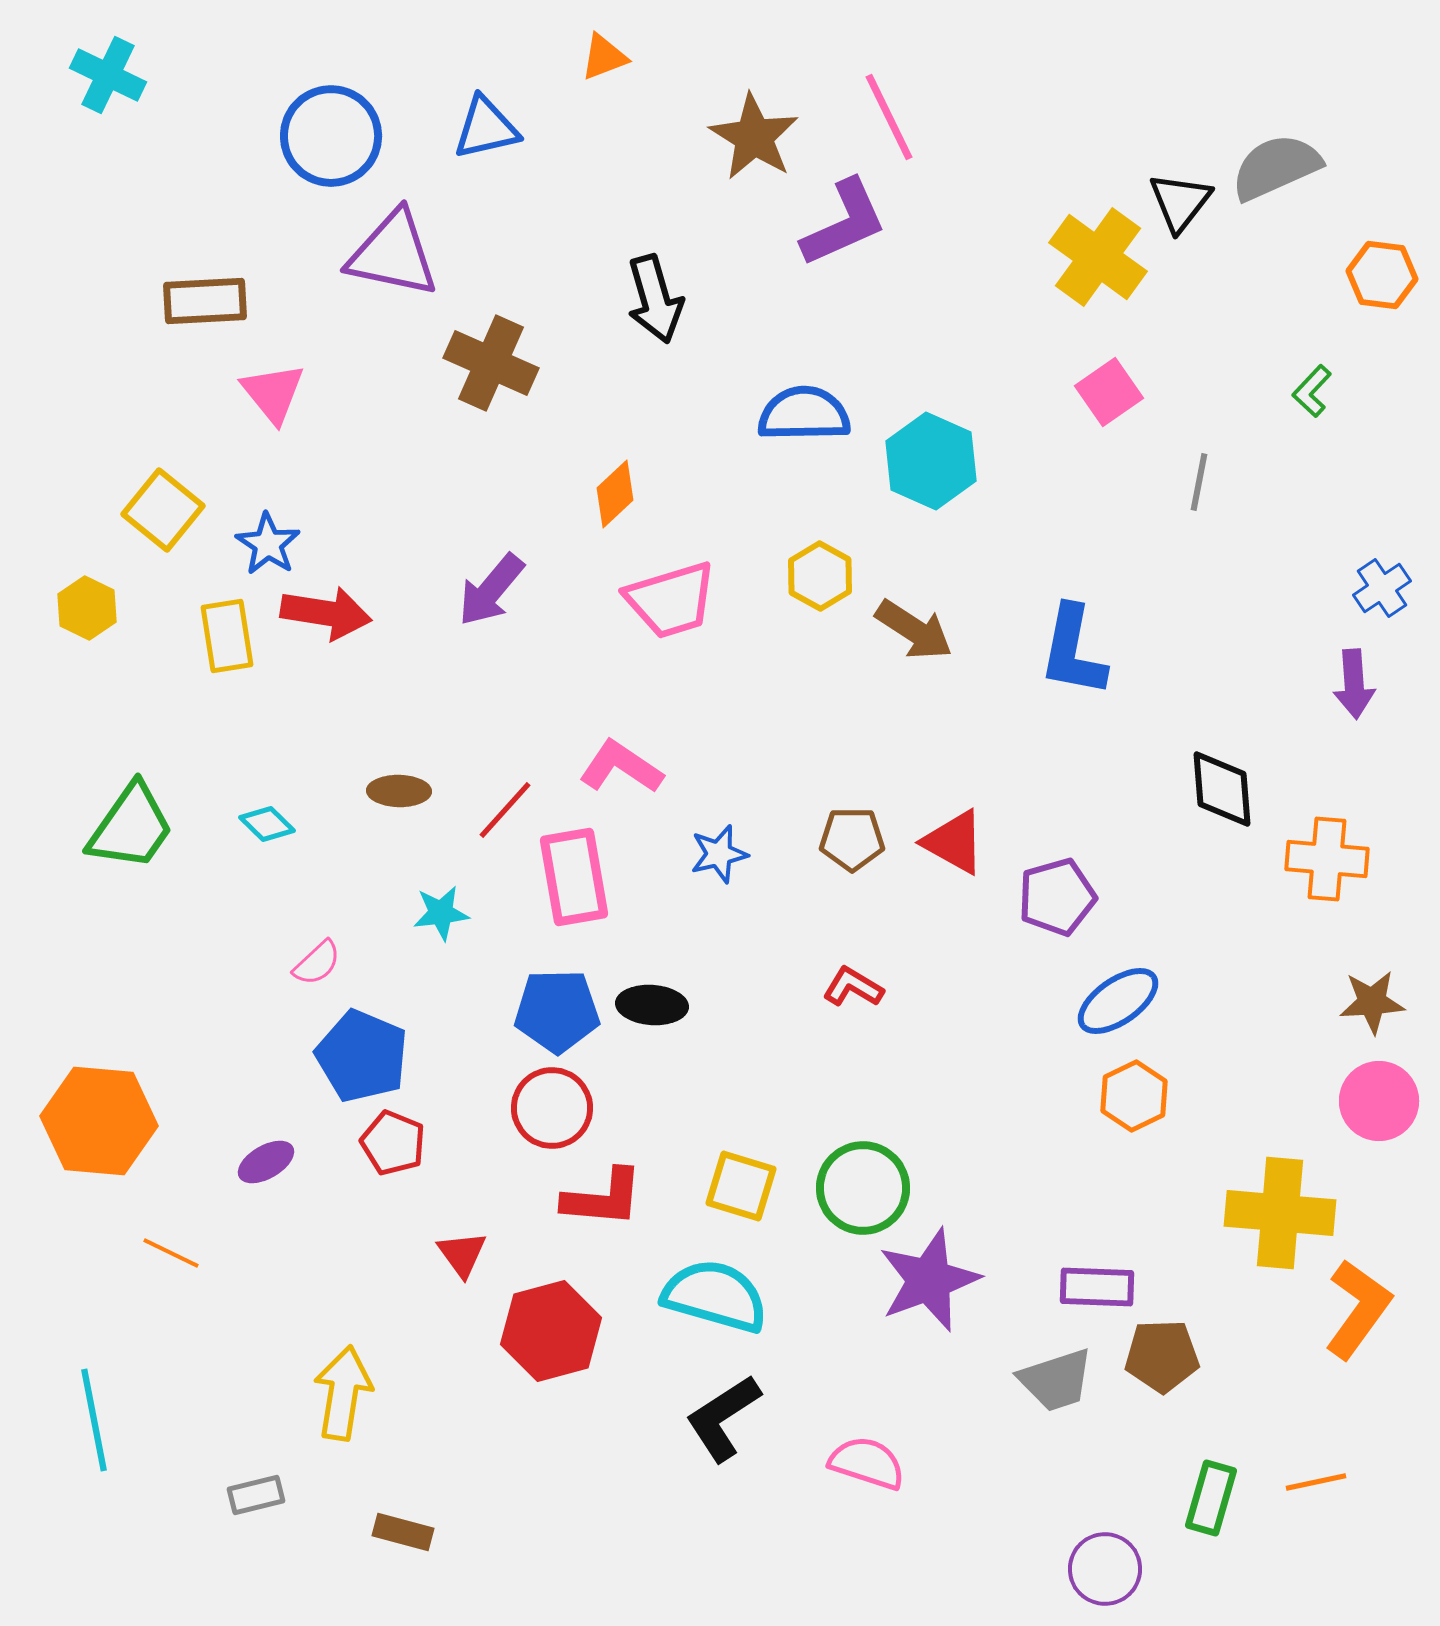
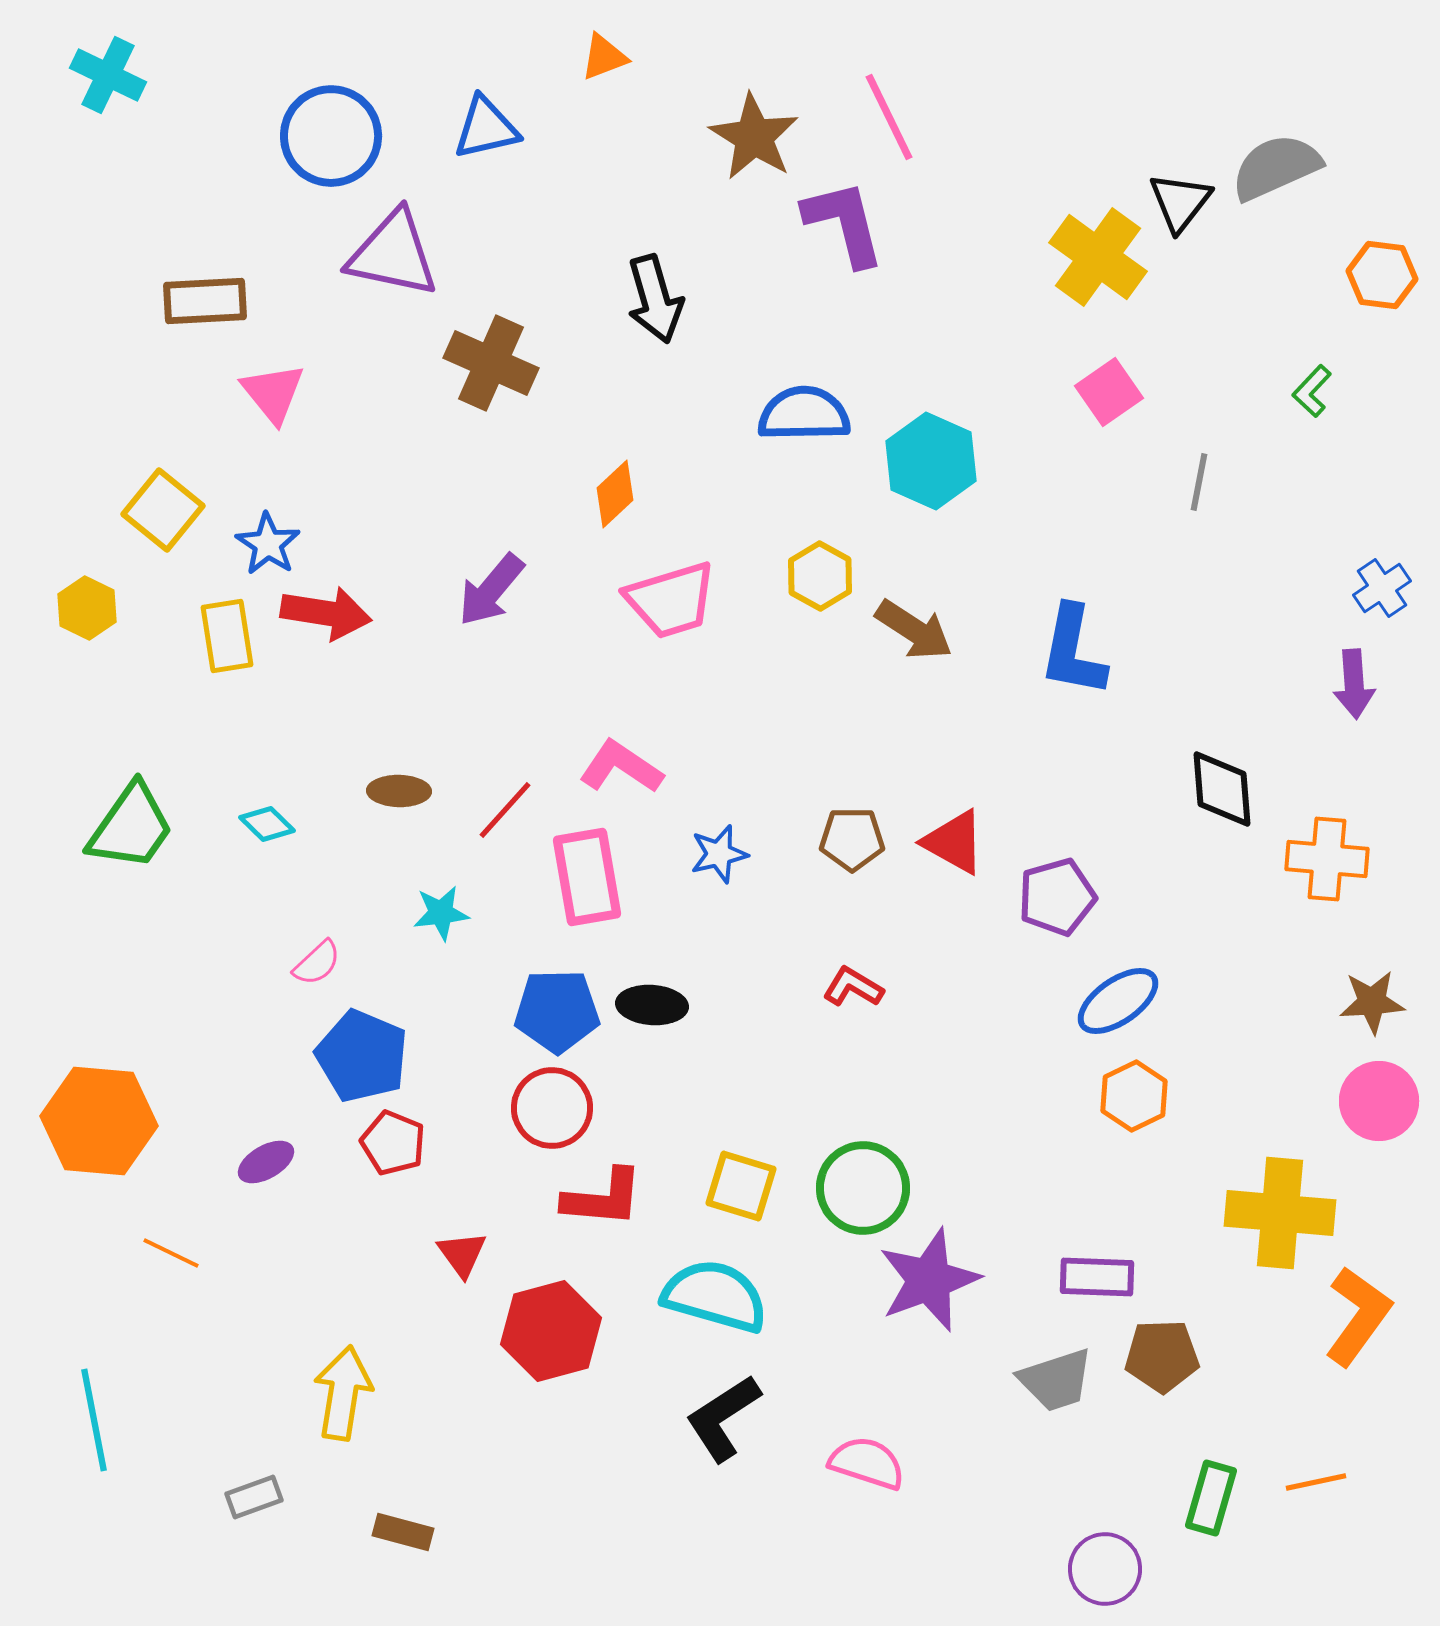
purple L-shape at (844, 223): rotated 80 degrees counterclockwise
pink rectangle at (574, 877): moved 13 px right
purple rectangle at (1097, 1287): moved 10 px up
orange L-shape at (1358, 1309): moved 7 px down
gray rectangle at (256, 1495): moved 2 px left, 2 px down; rotated 6 degrees counterclockwise
